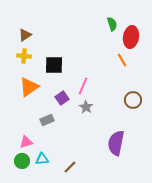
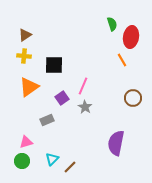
brown circle: moved 2 px up
gray star: moved 1 px left
cyan triangle: moved 10 px right; rotated 40 degrees counterclockwise
